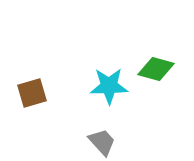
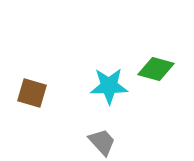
brown square: rotated 32 degrees clockwise
